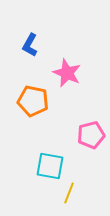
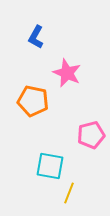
blue L-shape: moved 6 px right, 8 px up
